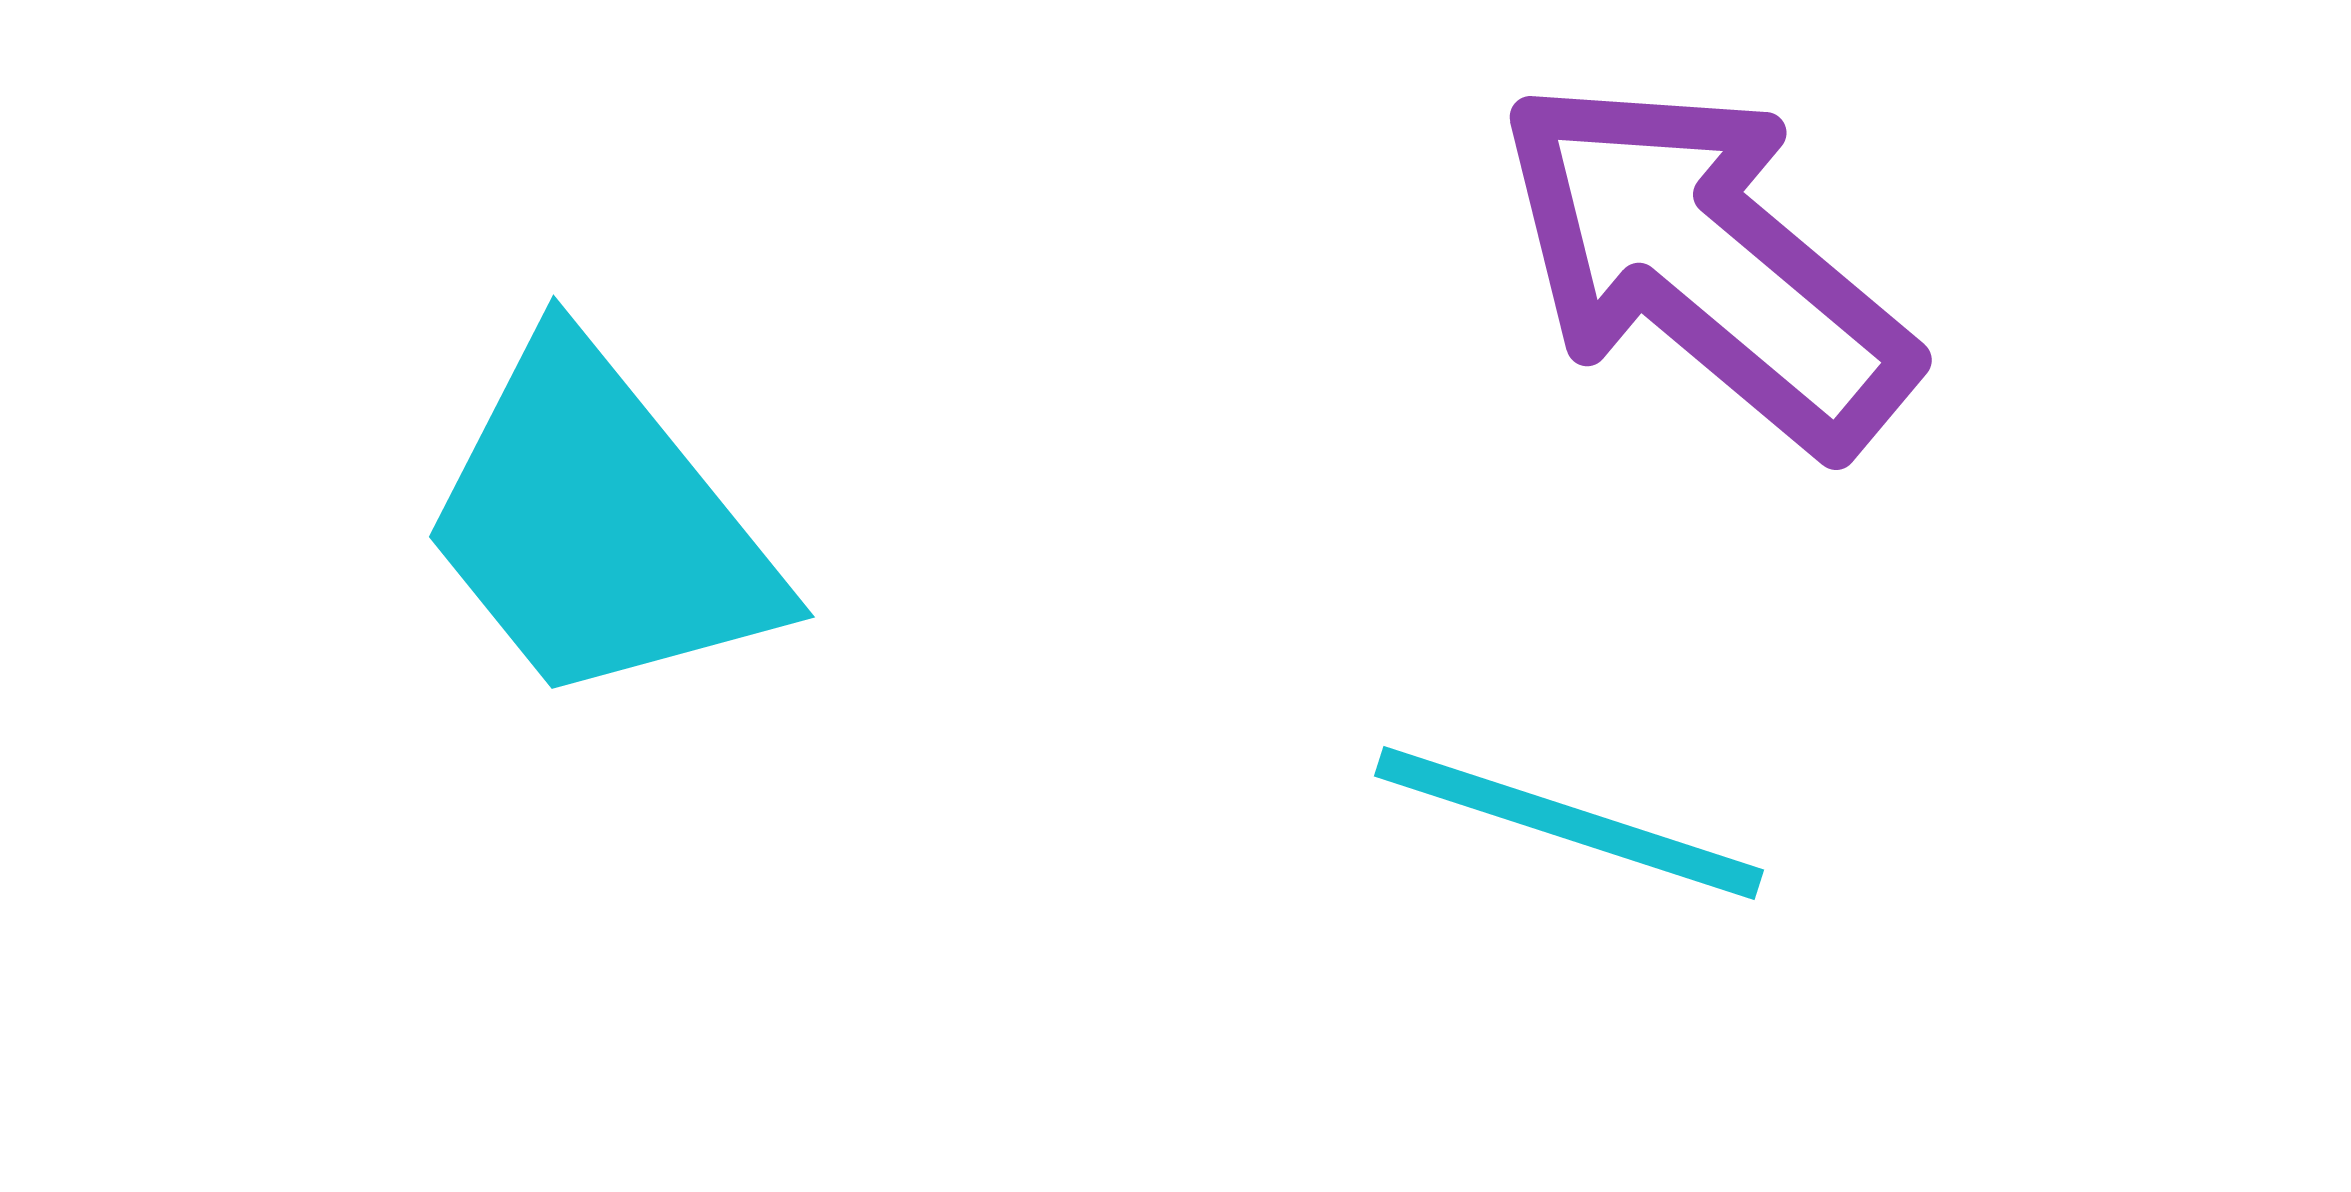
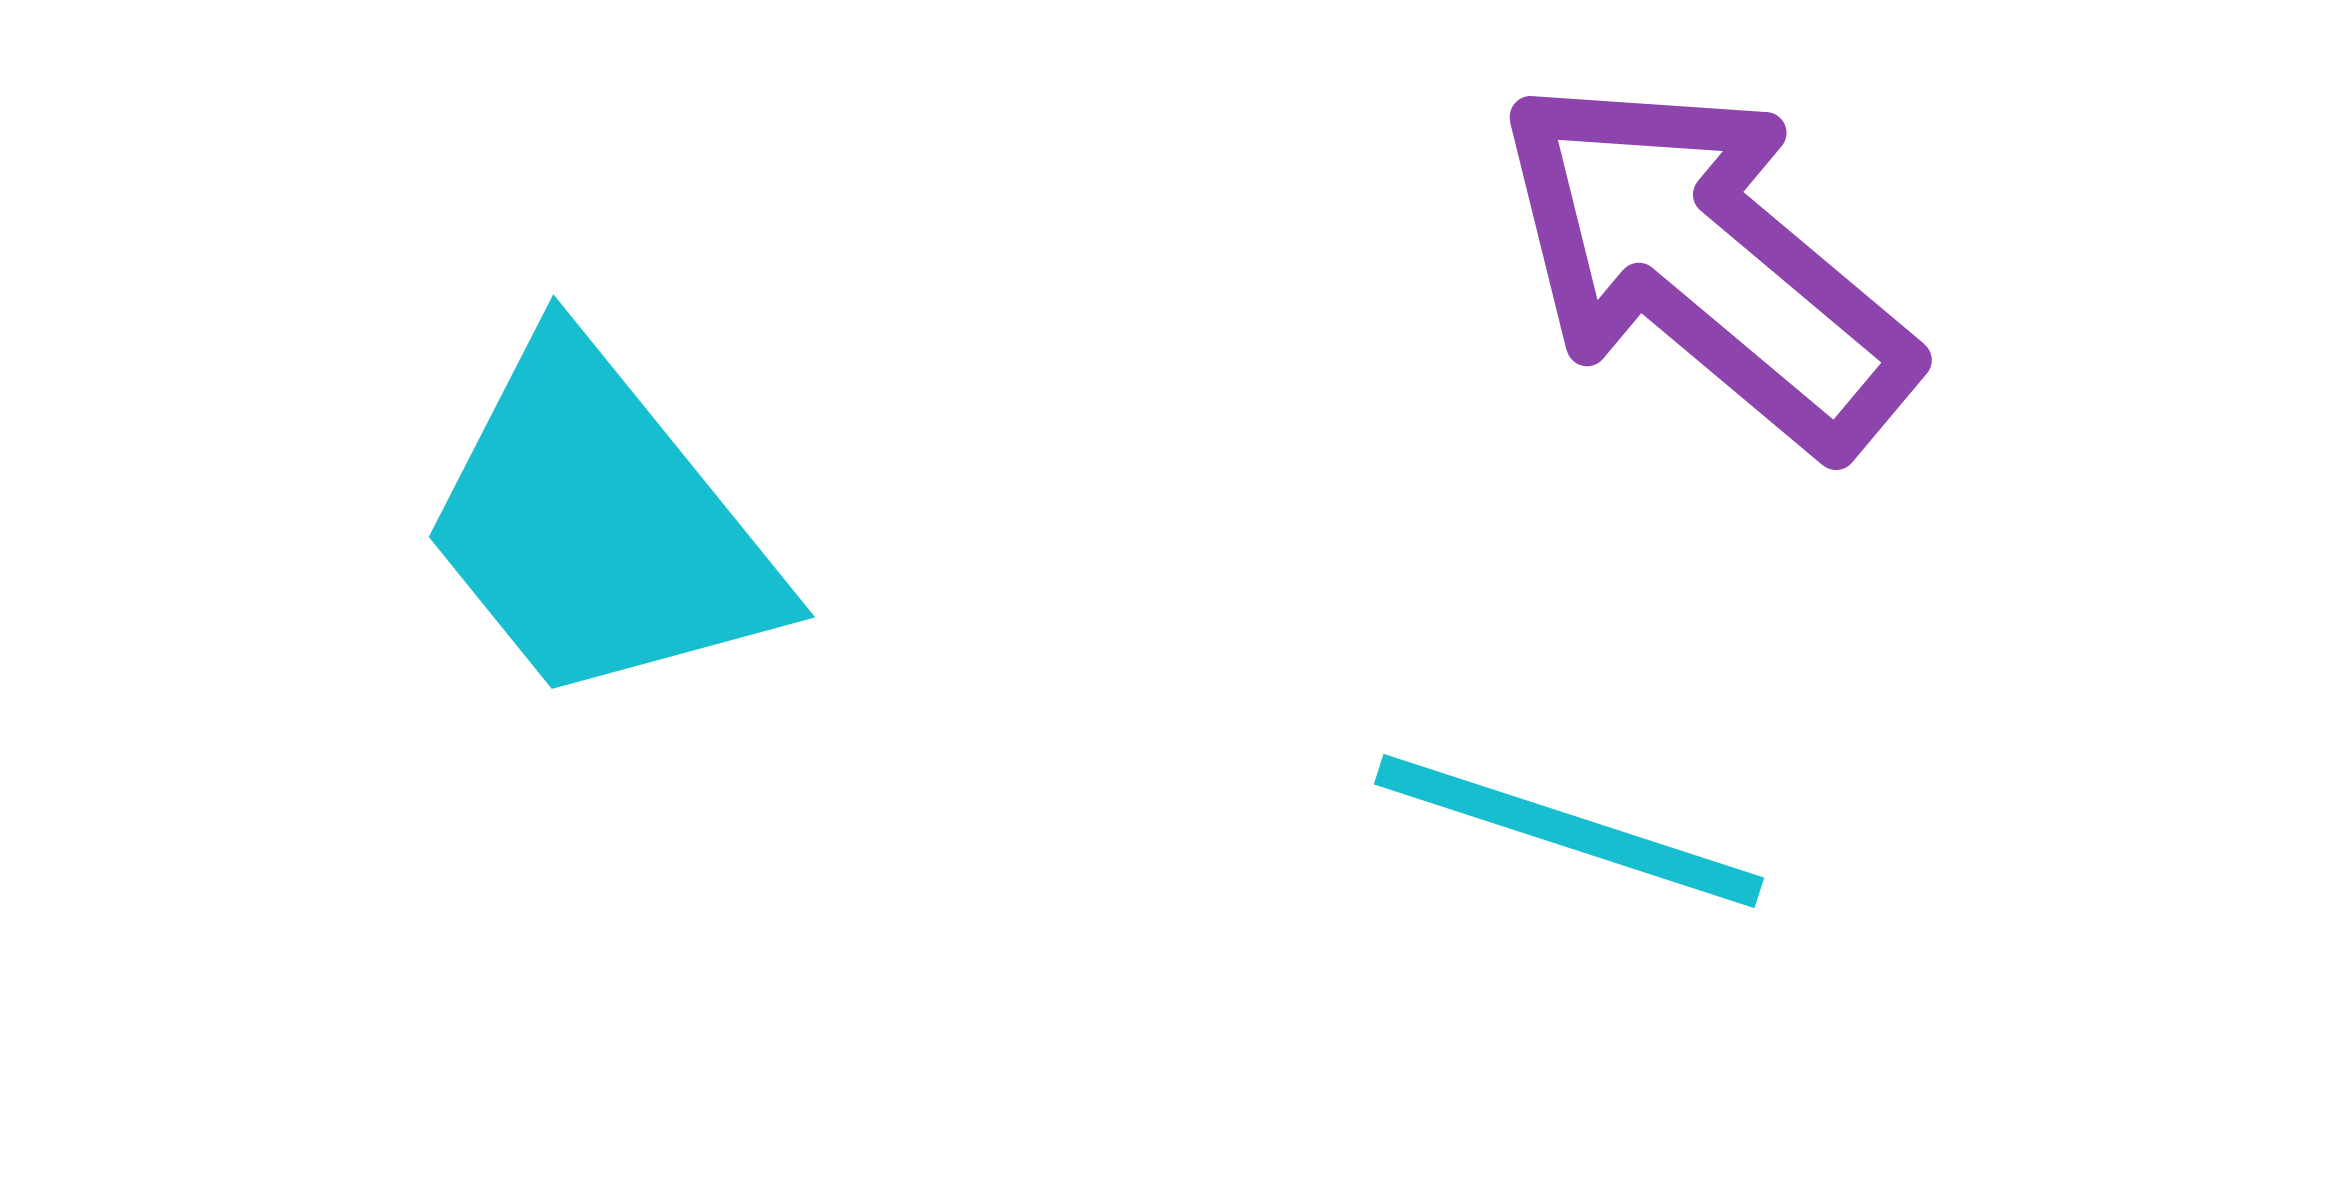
cyan line: moved 8 px down
